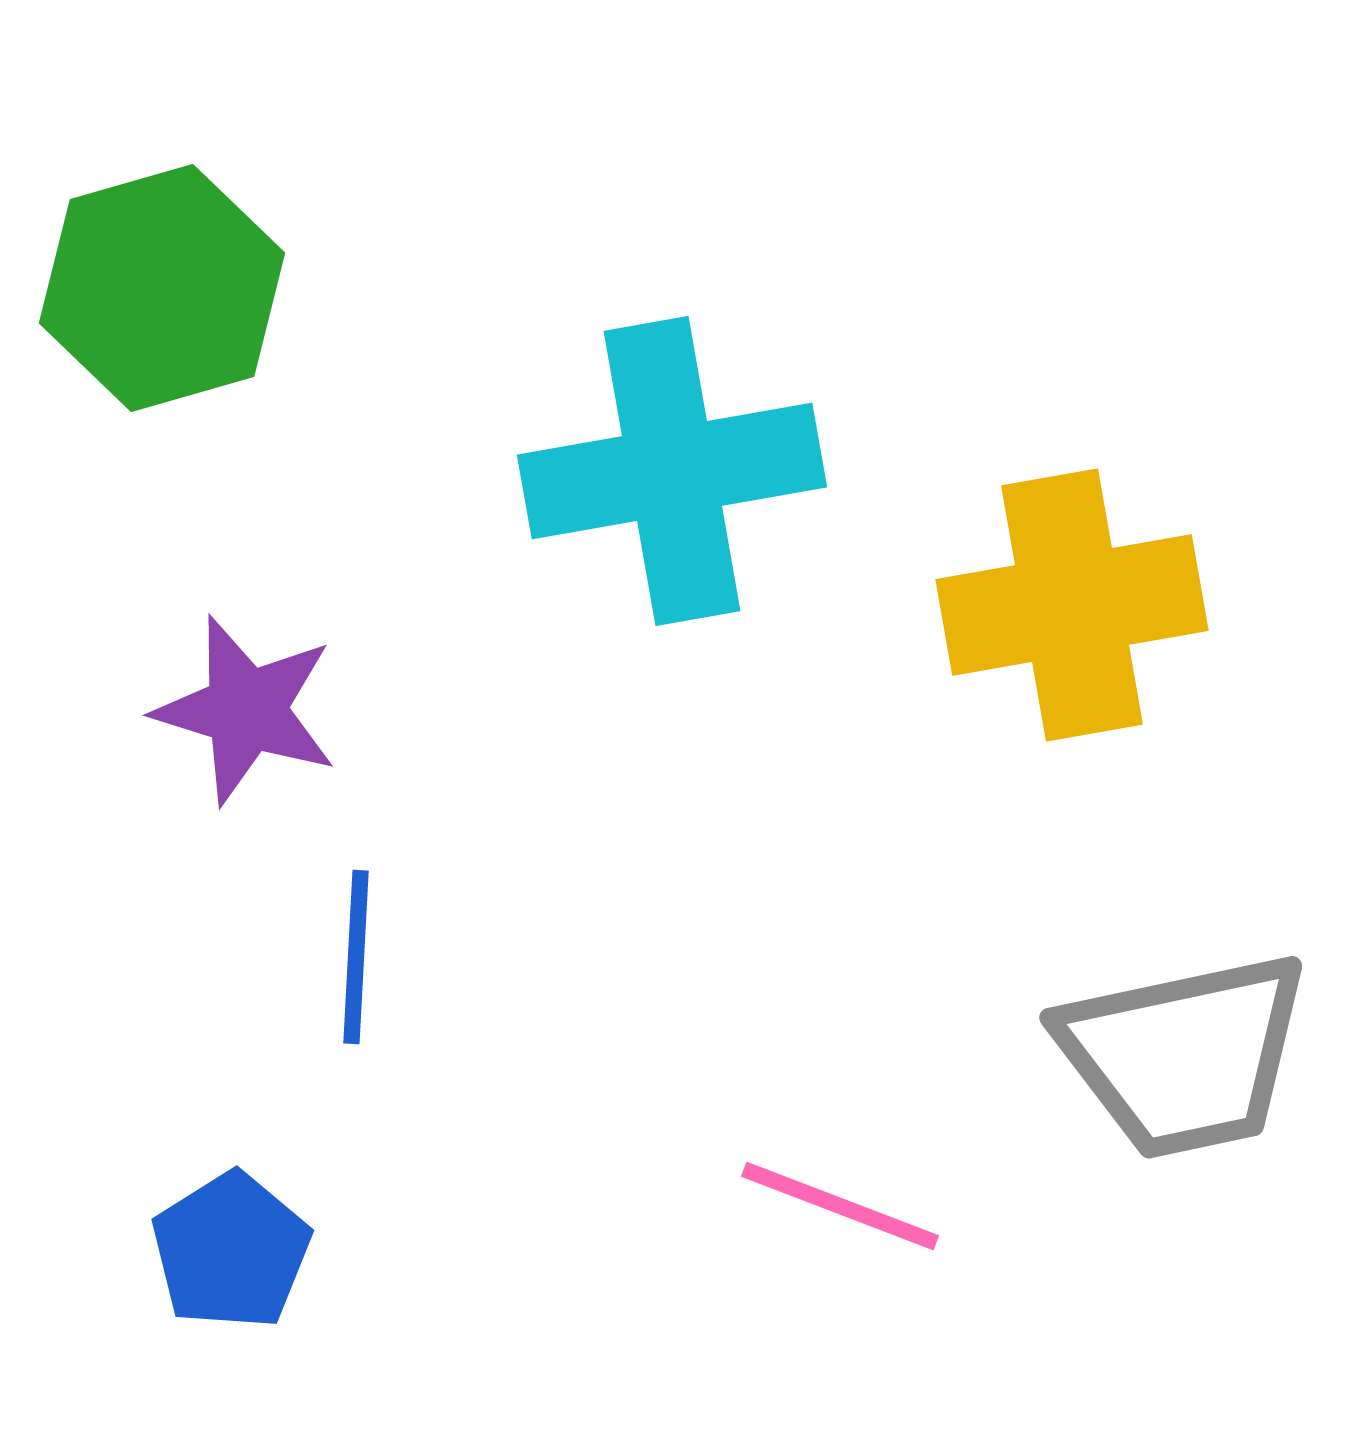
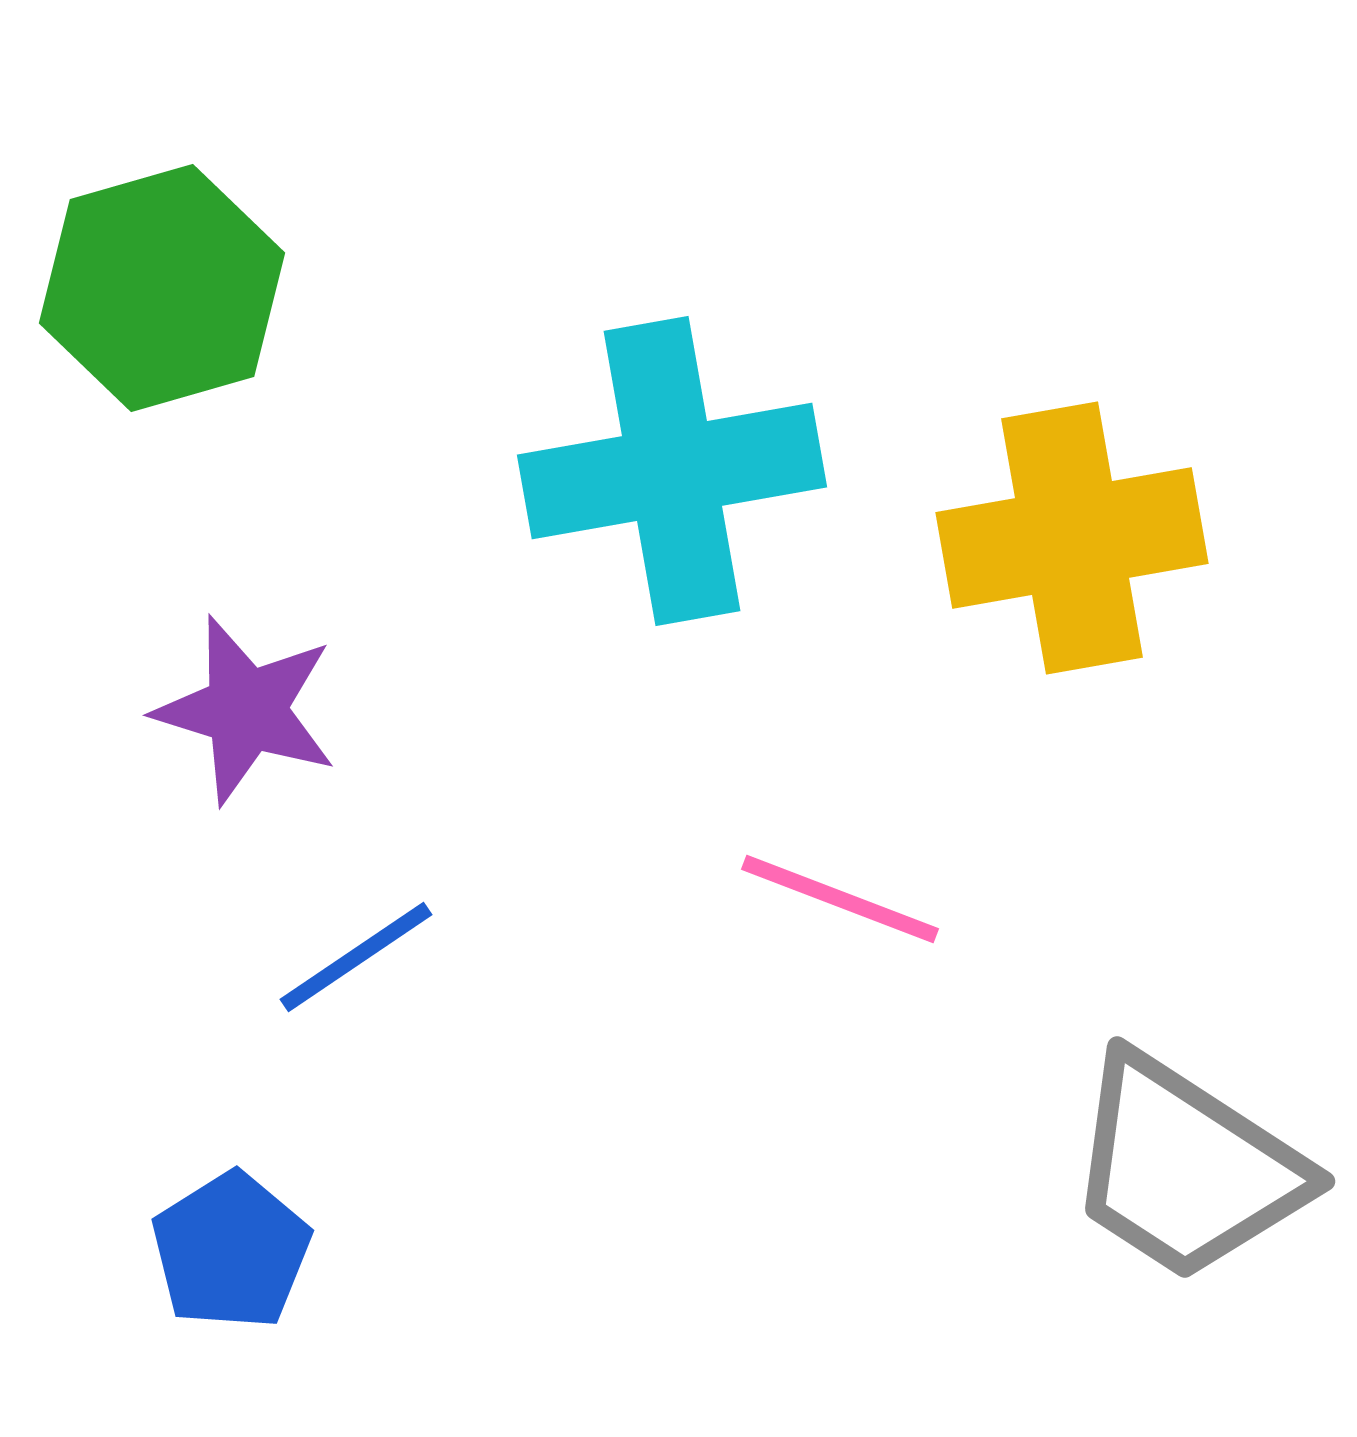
yellow cross: moved 67 px up
blue line: rotated 53 degrees clockwise
gray trapezoid: moved 2 px right, 113 px down; rotated 45 degrees clockwise
pink line: moved 307 px up
